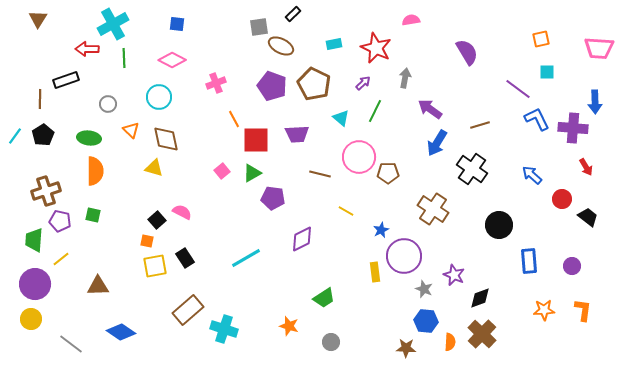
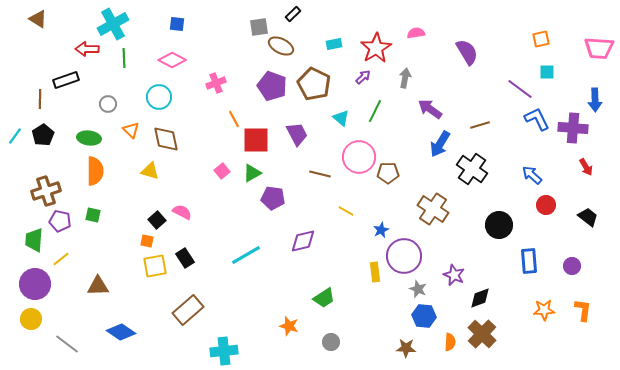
brown triangle at (38, 19): rotated 30 degrees counterclockwise
pink semicircle at (411, 20): moved 5 px right, 13 px down
red star at (376, 48): rotated 16 degrees clockwise
purple arrow at (363, 83): moved 6 px up
purple line at (518, 89): moved 2 px right
blue arrow at (595, 102): moved 2 px up
purple trapezoid at (297, 134): rotated 115 degrees counterclockwise
blue arrow at (437, 143): moved 3 px right, 1 px down
yellow triangle at (154, 168): moved 4 px left, 3 px down
red circle at (562, 199): moved 16 px left, 6 px down
purple diamond at (302, 239): moved 1 px right, 2 px down; rotated 12 degrees clockwise
cyan line at (246, 258): moved 3 px up
gray star at (424, 289): moved 6 px left
blue hexagon at (426, 321): moved 2 px left, 5 px up
cyan cross at (224, 329): moved 22 px down; rotated 24 degrees counterclockwise
gray line at (71, 344): moved 4 px left
